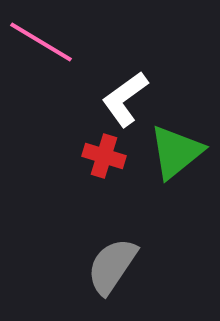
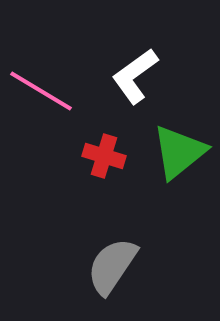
pink line: moved 49 px down
white L-shape: moved 10 px right, 23 px up
green triangle: moved 3 px right
